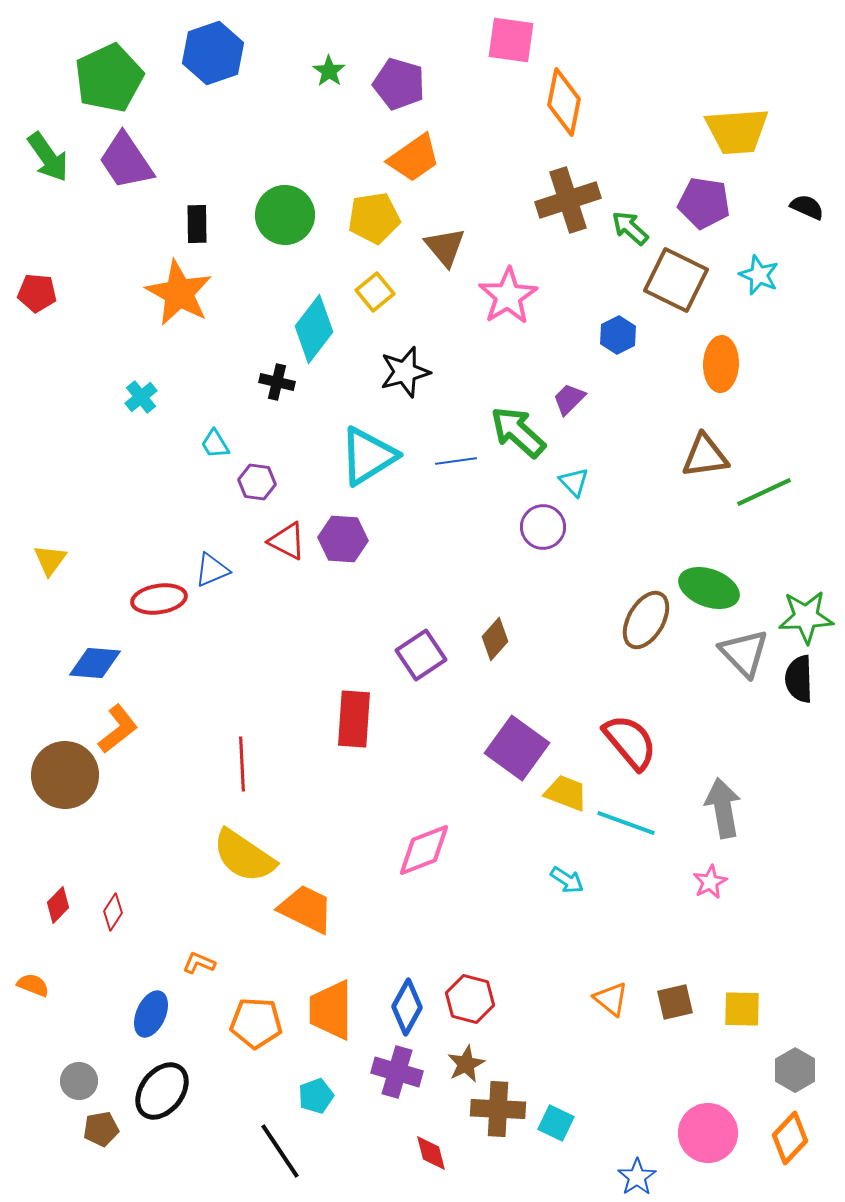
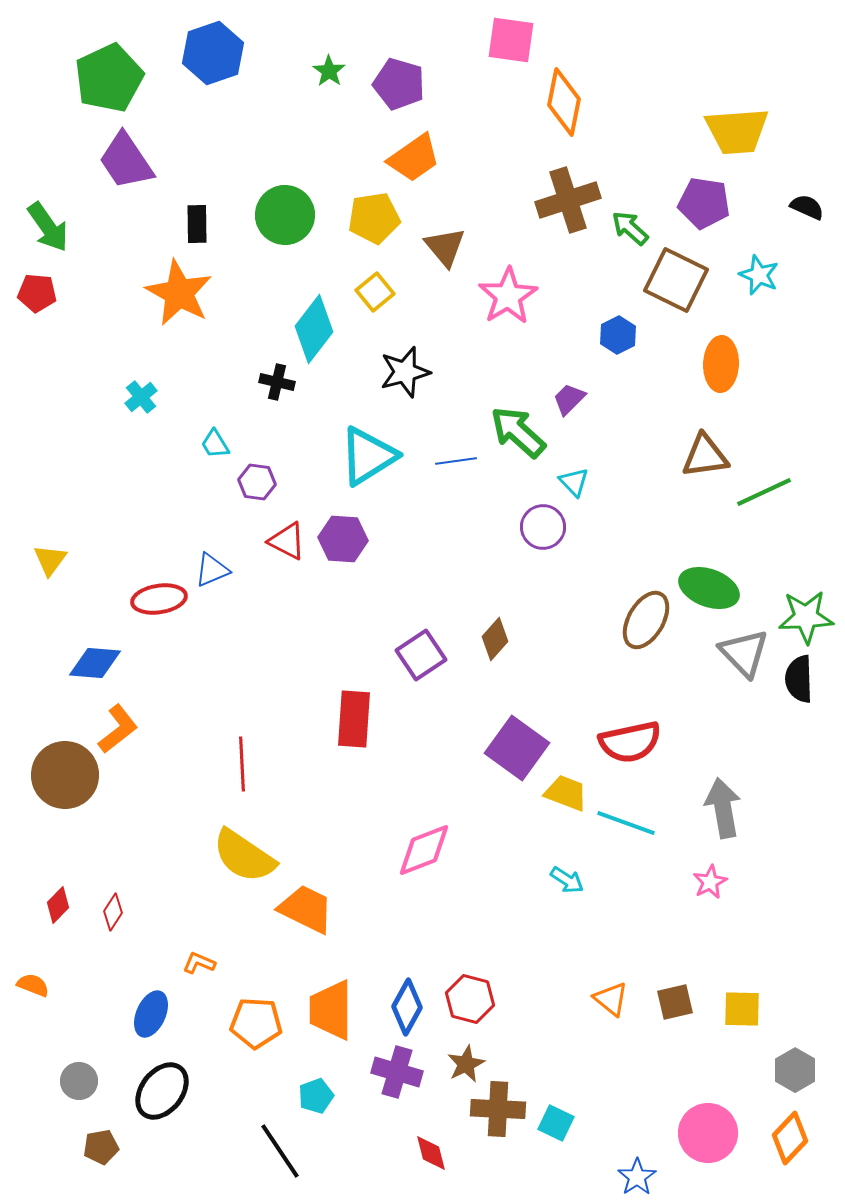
green arrow at (48, 157): moved 70 px down
red semicircle at (630, 742): rotated 118 degrees clockwise
brown pentagon at (101, 1129): moved 18 px down
